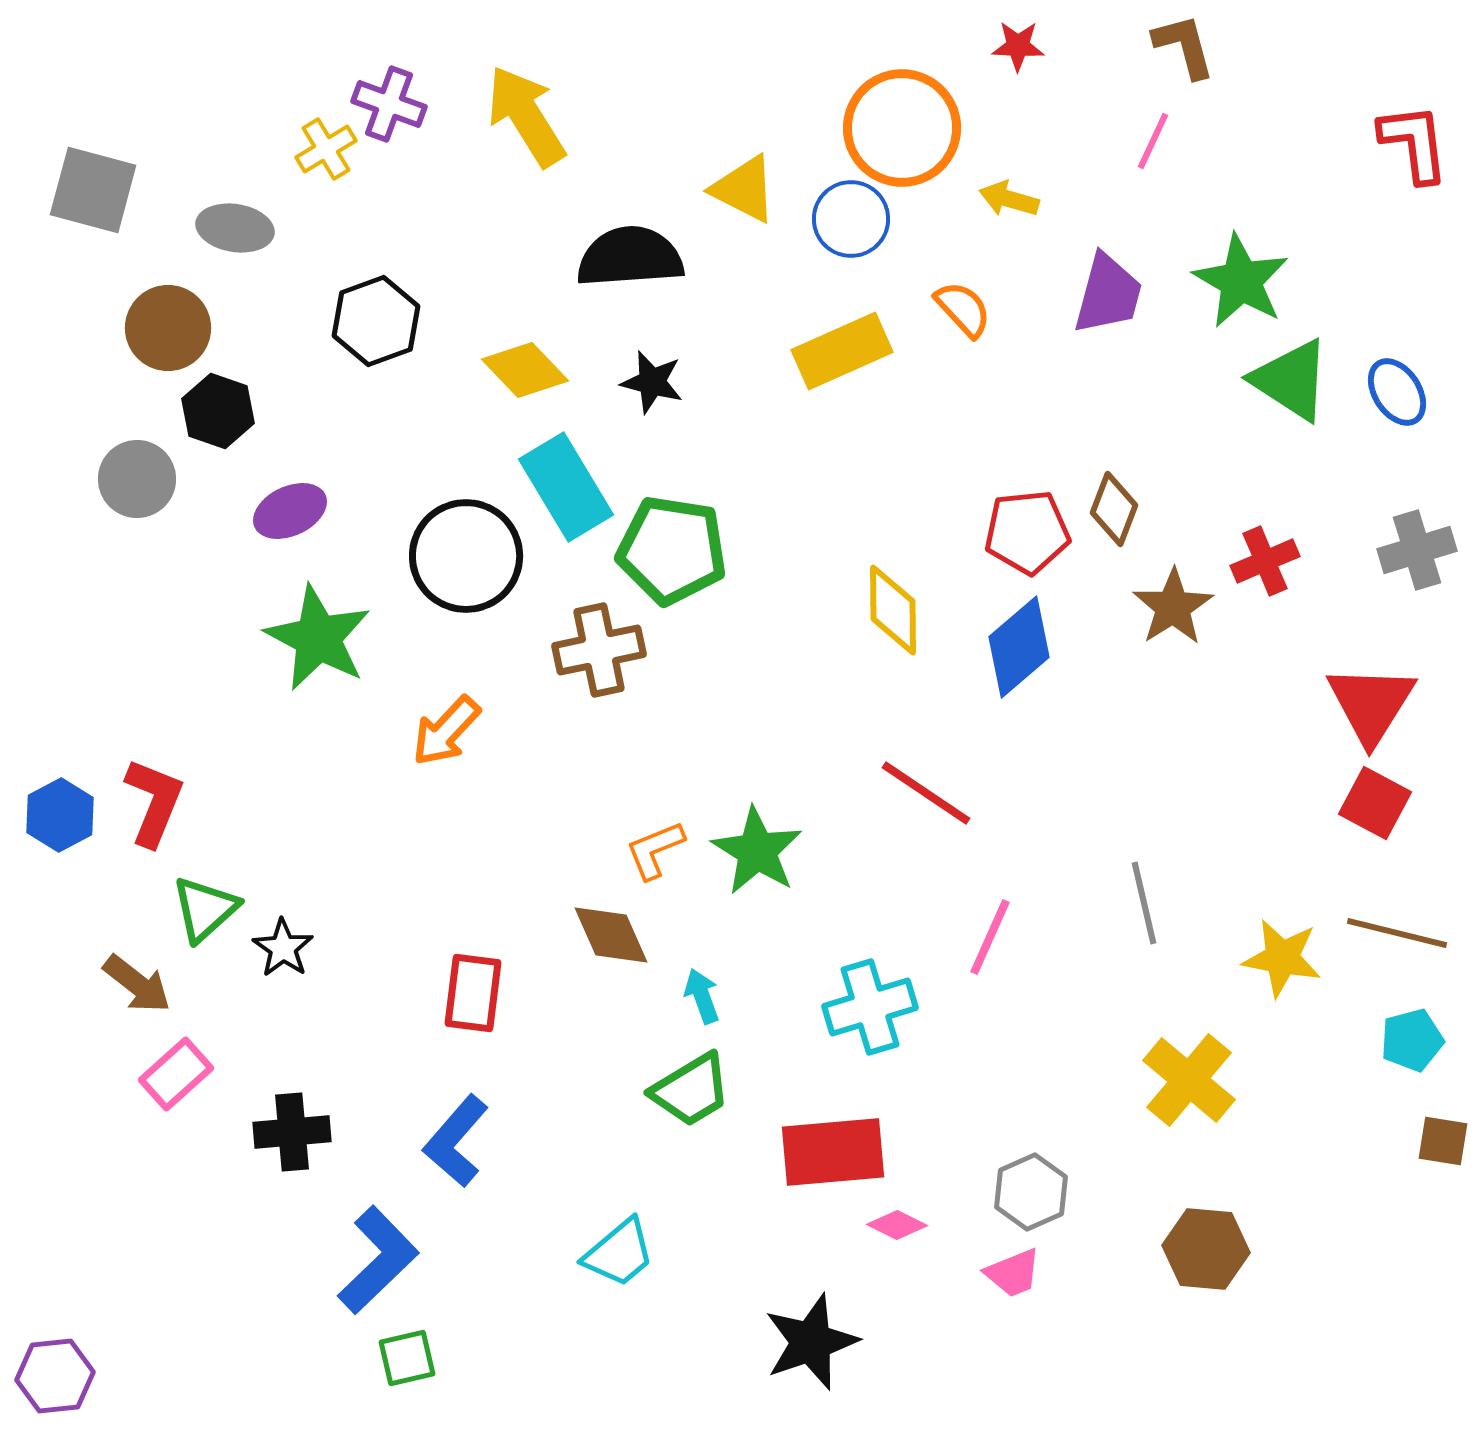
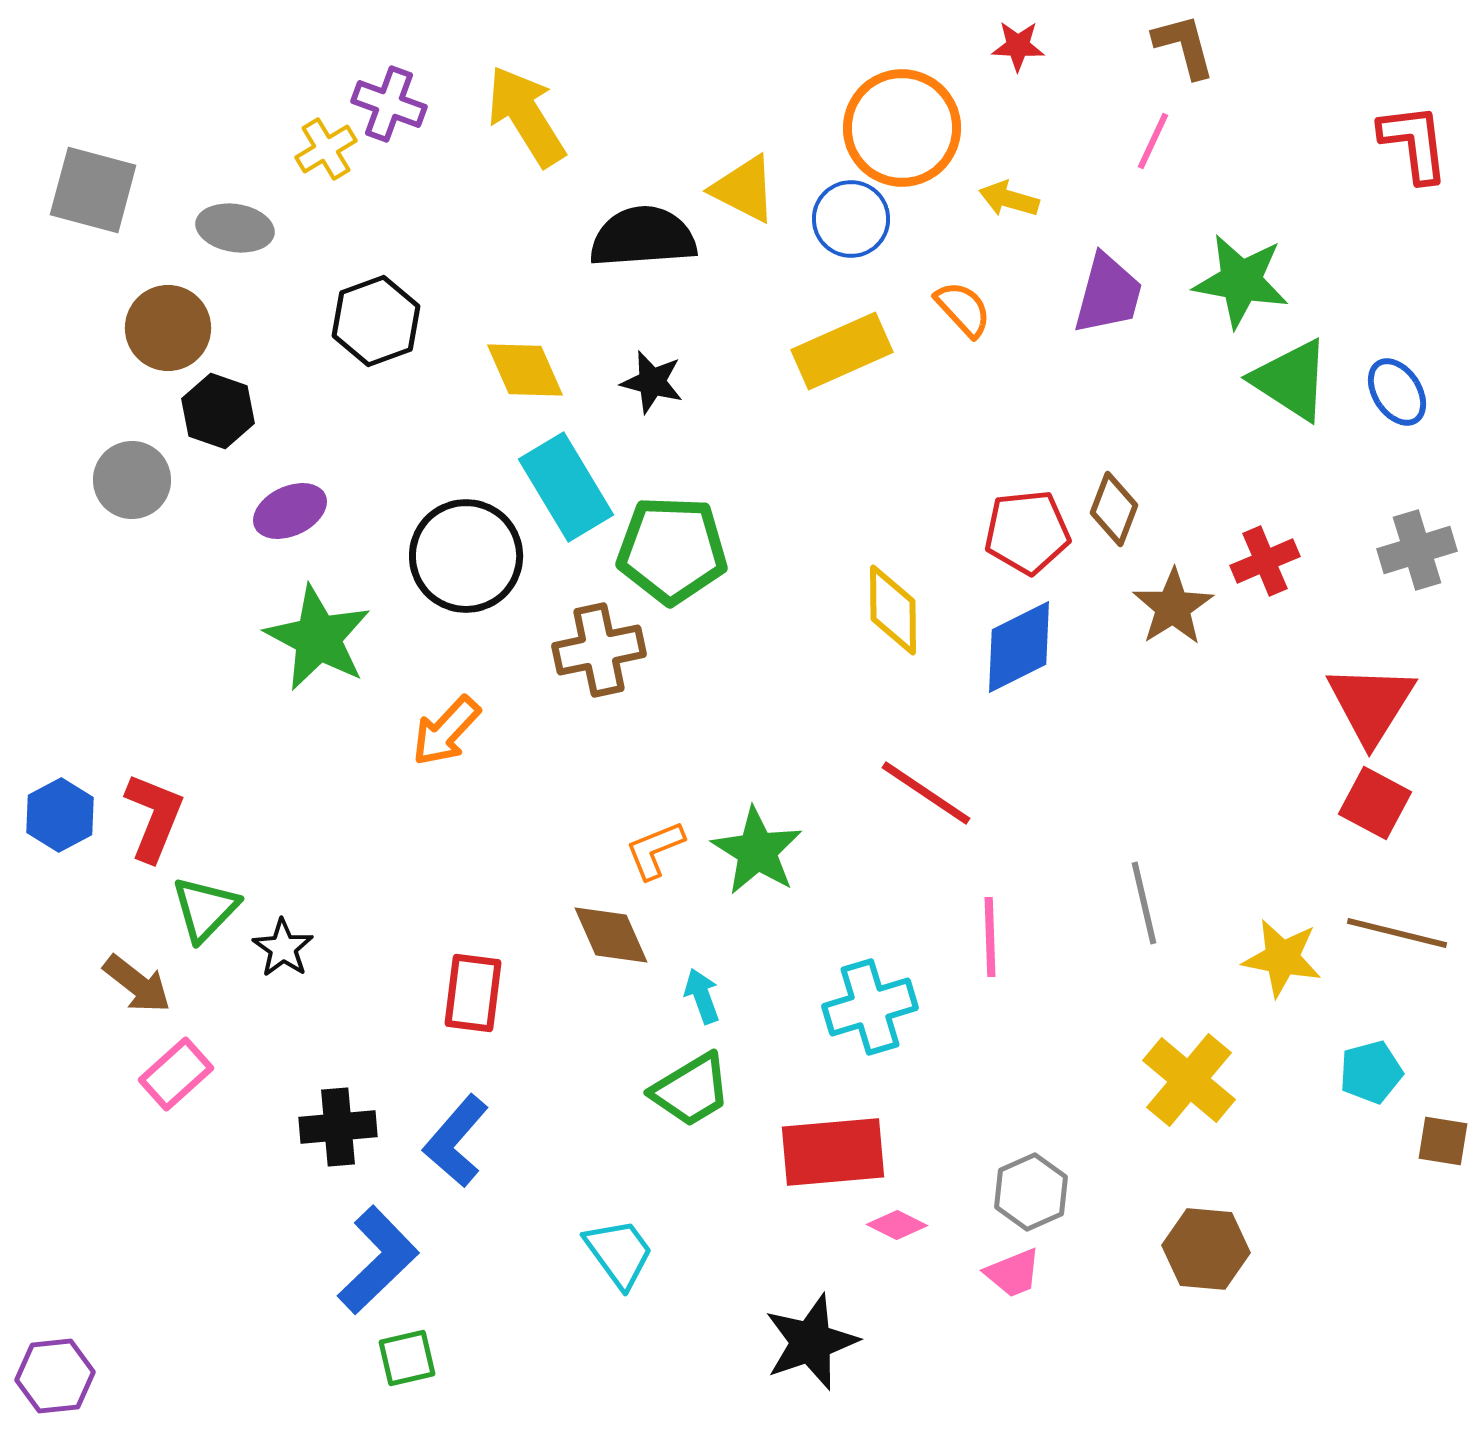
black semicircle at (630, 257): moved 13 px right, 20 px up
green star at (1241, 281): rotated 20 degrees counterclockwise
yellow diamond at (525, 370): rotated 20 degrees clockwise
gray circle at (137, 479): moved 5 px left, 1 px down
green pentagon at (672, 550): rotated 7 degrees counterclockwise
blue diamond at (1019, 647): rotated 14 degrees clockwise
red L-shape at (154, 802): moved 15 px down
green triangle at (205, 909): rotated 4 degrees counterclockwise
pink line at (990, 937): rotated 26 degrees counterclockwise
cyan pentagon at (1412, 1040): moved 41 px left, 32 px down
black cross at (292, 1132): moved 46 px right, 5 px up
cyan trapezoid at (619, 1253): rotated 86 degrees counterclockwise
